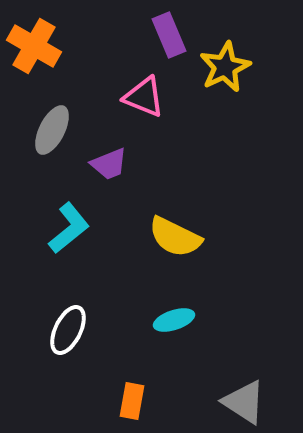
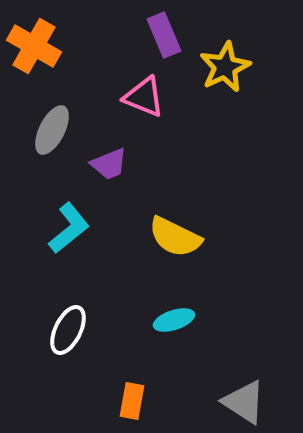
purple rectangle: moved 5 px left
